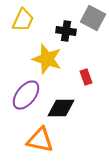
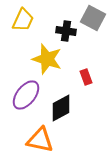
black diamond: rotated 28 degrees counterclockwise
